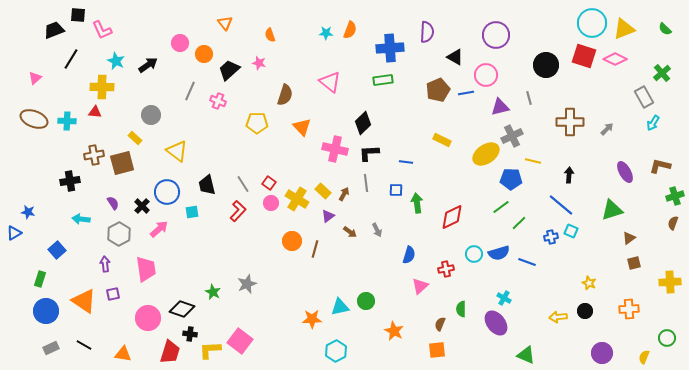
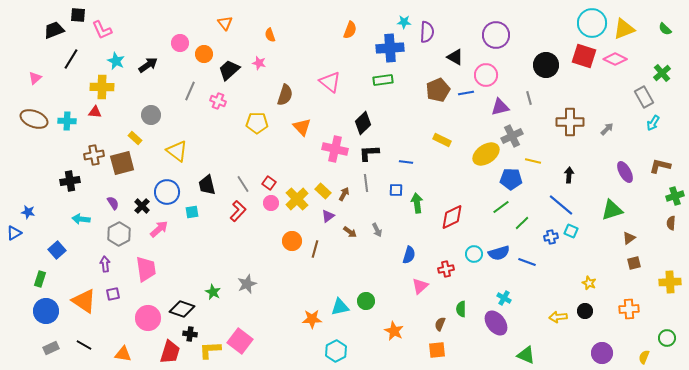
cyan star at (326, 33): moved 78 px right, 11 px up
yellow cross at (297, 199): rotated 15 degrees clockwise
green line at (519, 223): moved 3 px right
brown semicircle at (673, 223): moved 2 px left; rotated 16 degrees counterclockwise
